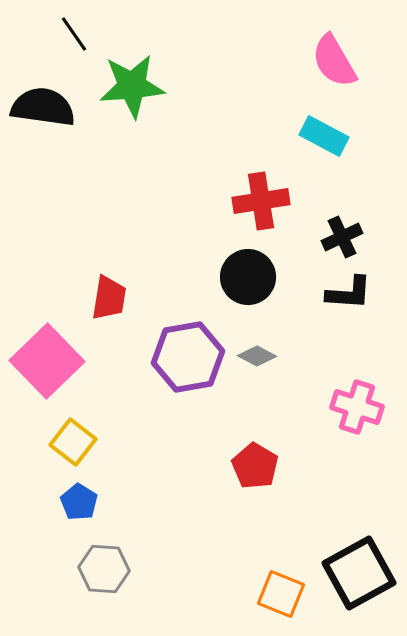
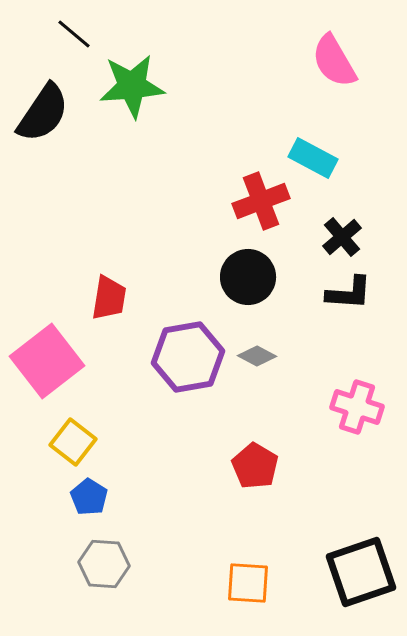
black line: rotated 15 degrees counterclockwise
black semicircle: moved 6 px down; rotated 116 degrees clockwise
cyan rectangle: moved 11 px left, 22 px down
red cross: rotated 12 degrees counterclockwise
black cross: rotated 15 degrees counterclockwise
pink square: rotated 6 degrees clockwise
blue pentagon: moved 10 px right, 5 px up
gray hexagon: moved 5 px up
black square: moved 2 px right, 1 px up; rotated 10 degrees clockwise
orange square: moved 33 px left, 11 px up; rotated 18 degrees counterclockwise
